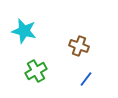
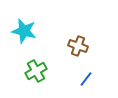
brown cross: moved 1 px left
